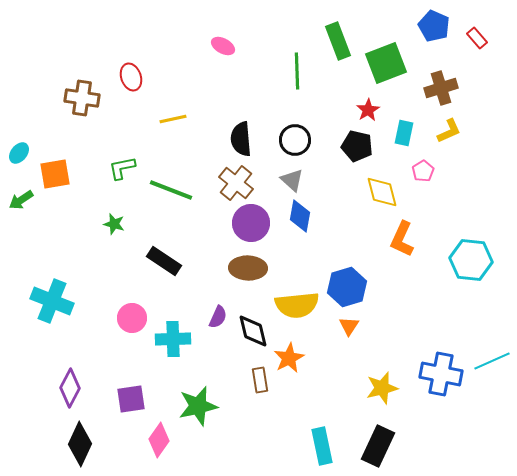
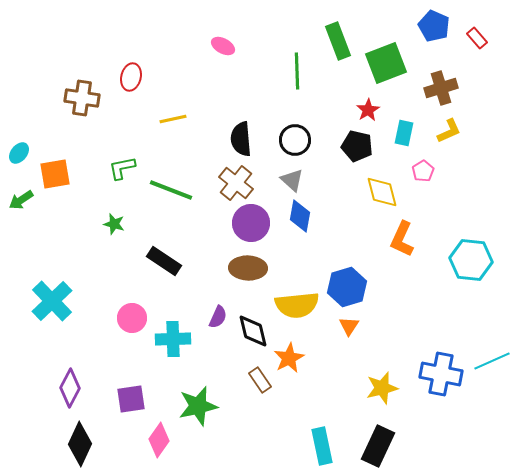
red ellipse at (131, 77): rotated 32 degrees clockwise
cyan cross at (52, 301): rotated 24 degrees clockwise
brown rectangle at (260, 380): rotated 25 degrees counterclockwise
